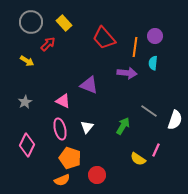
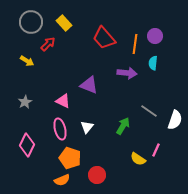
orange line: moved 3 px up
